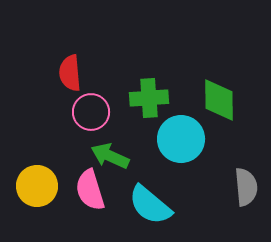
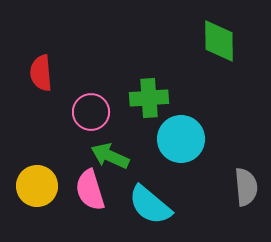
red semicircle: moved 29 px left
green diamond: moved 59 px up
